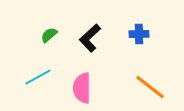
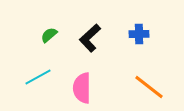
orange line: moved 1 px left
